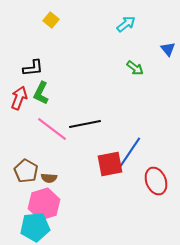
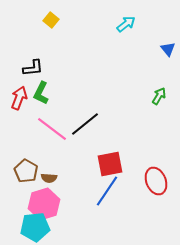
green arrow: moved 24 px right, 28 px down; rotated 96 degrees counterclockwise
black line: rotated 28 degrees counterclockwise
blue line: moved 23 px left, 39 px down
